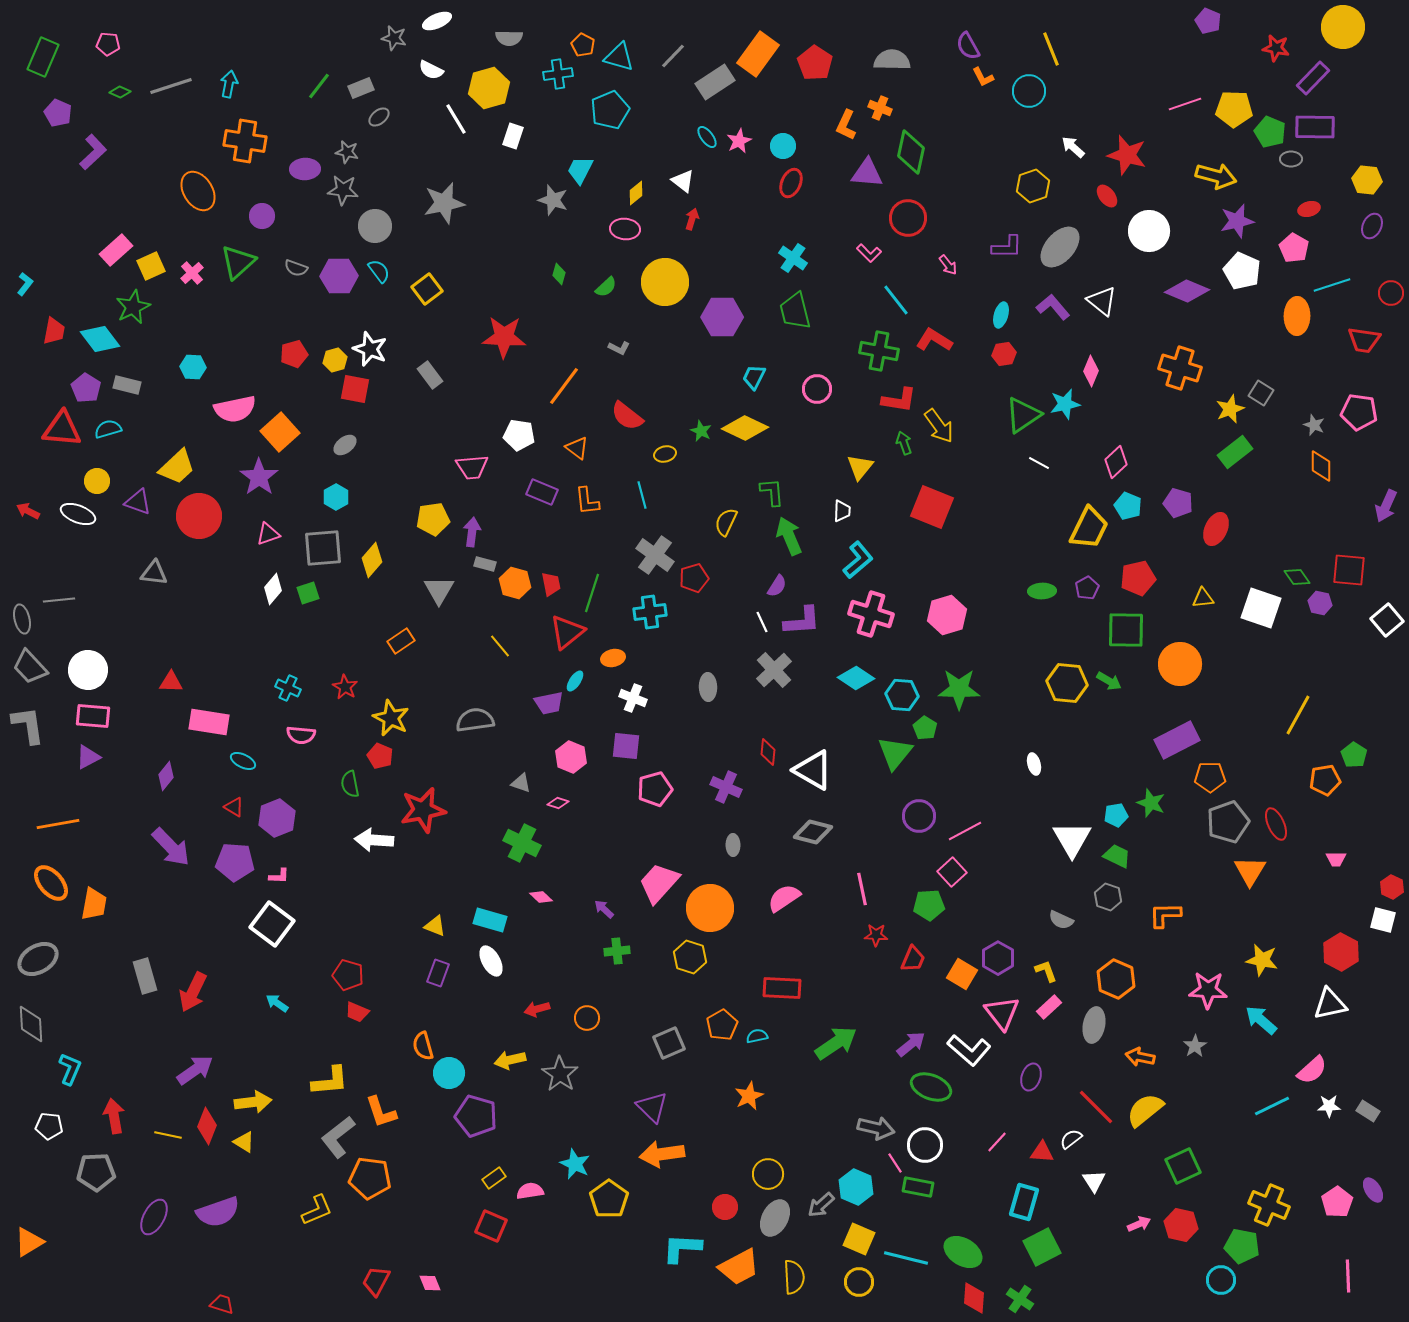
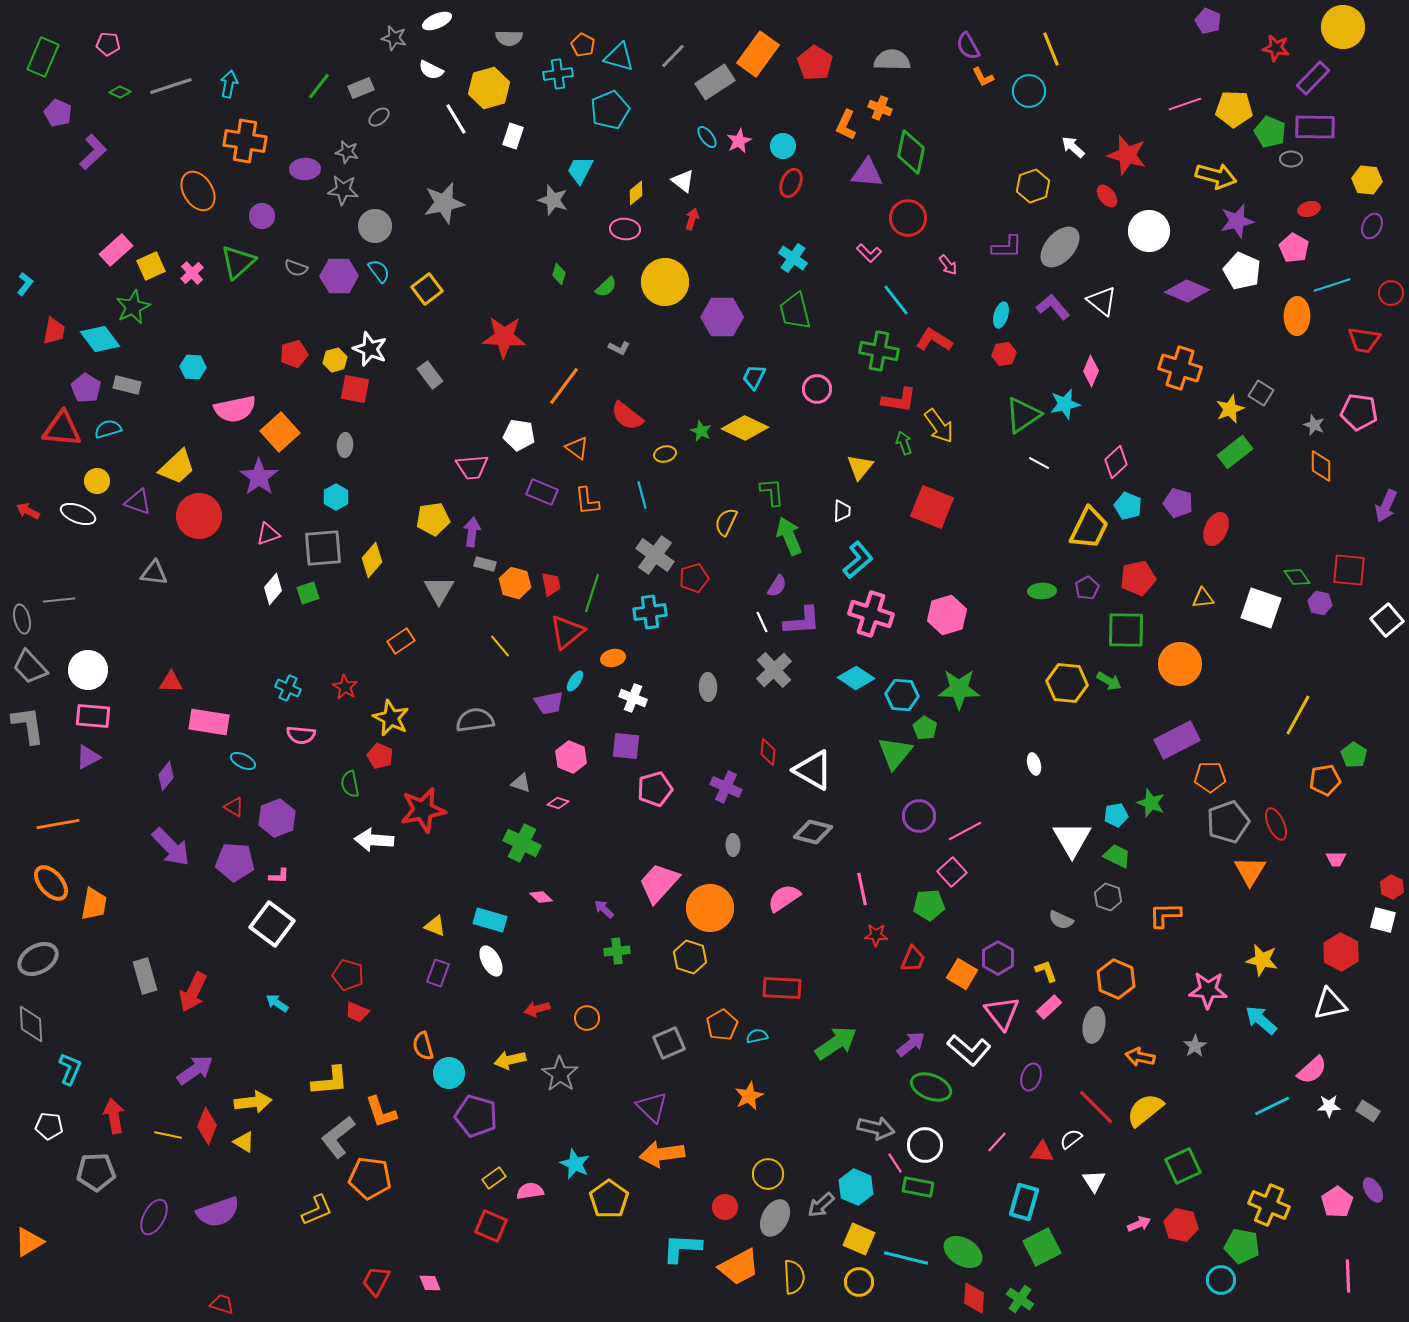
gray ellipse at (345, 445): rotated 50 degrees counterclockwise
